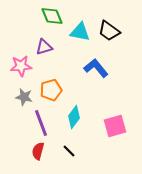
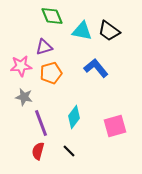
cyan triangle: moved 2 px right, 1 px up
orange pentagon: moved 17 px up
